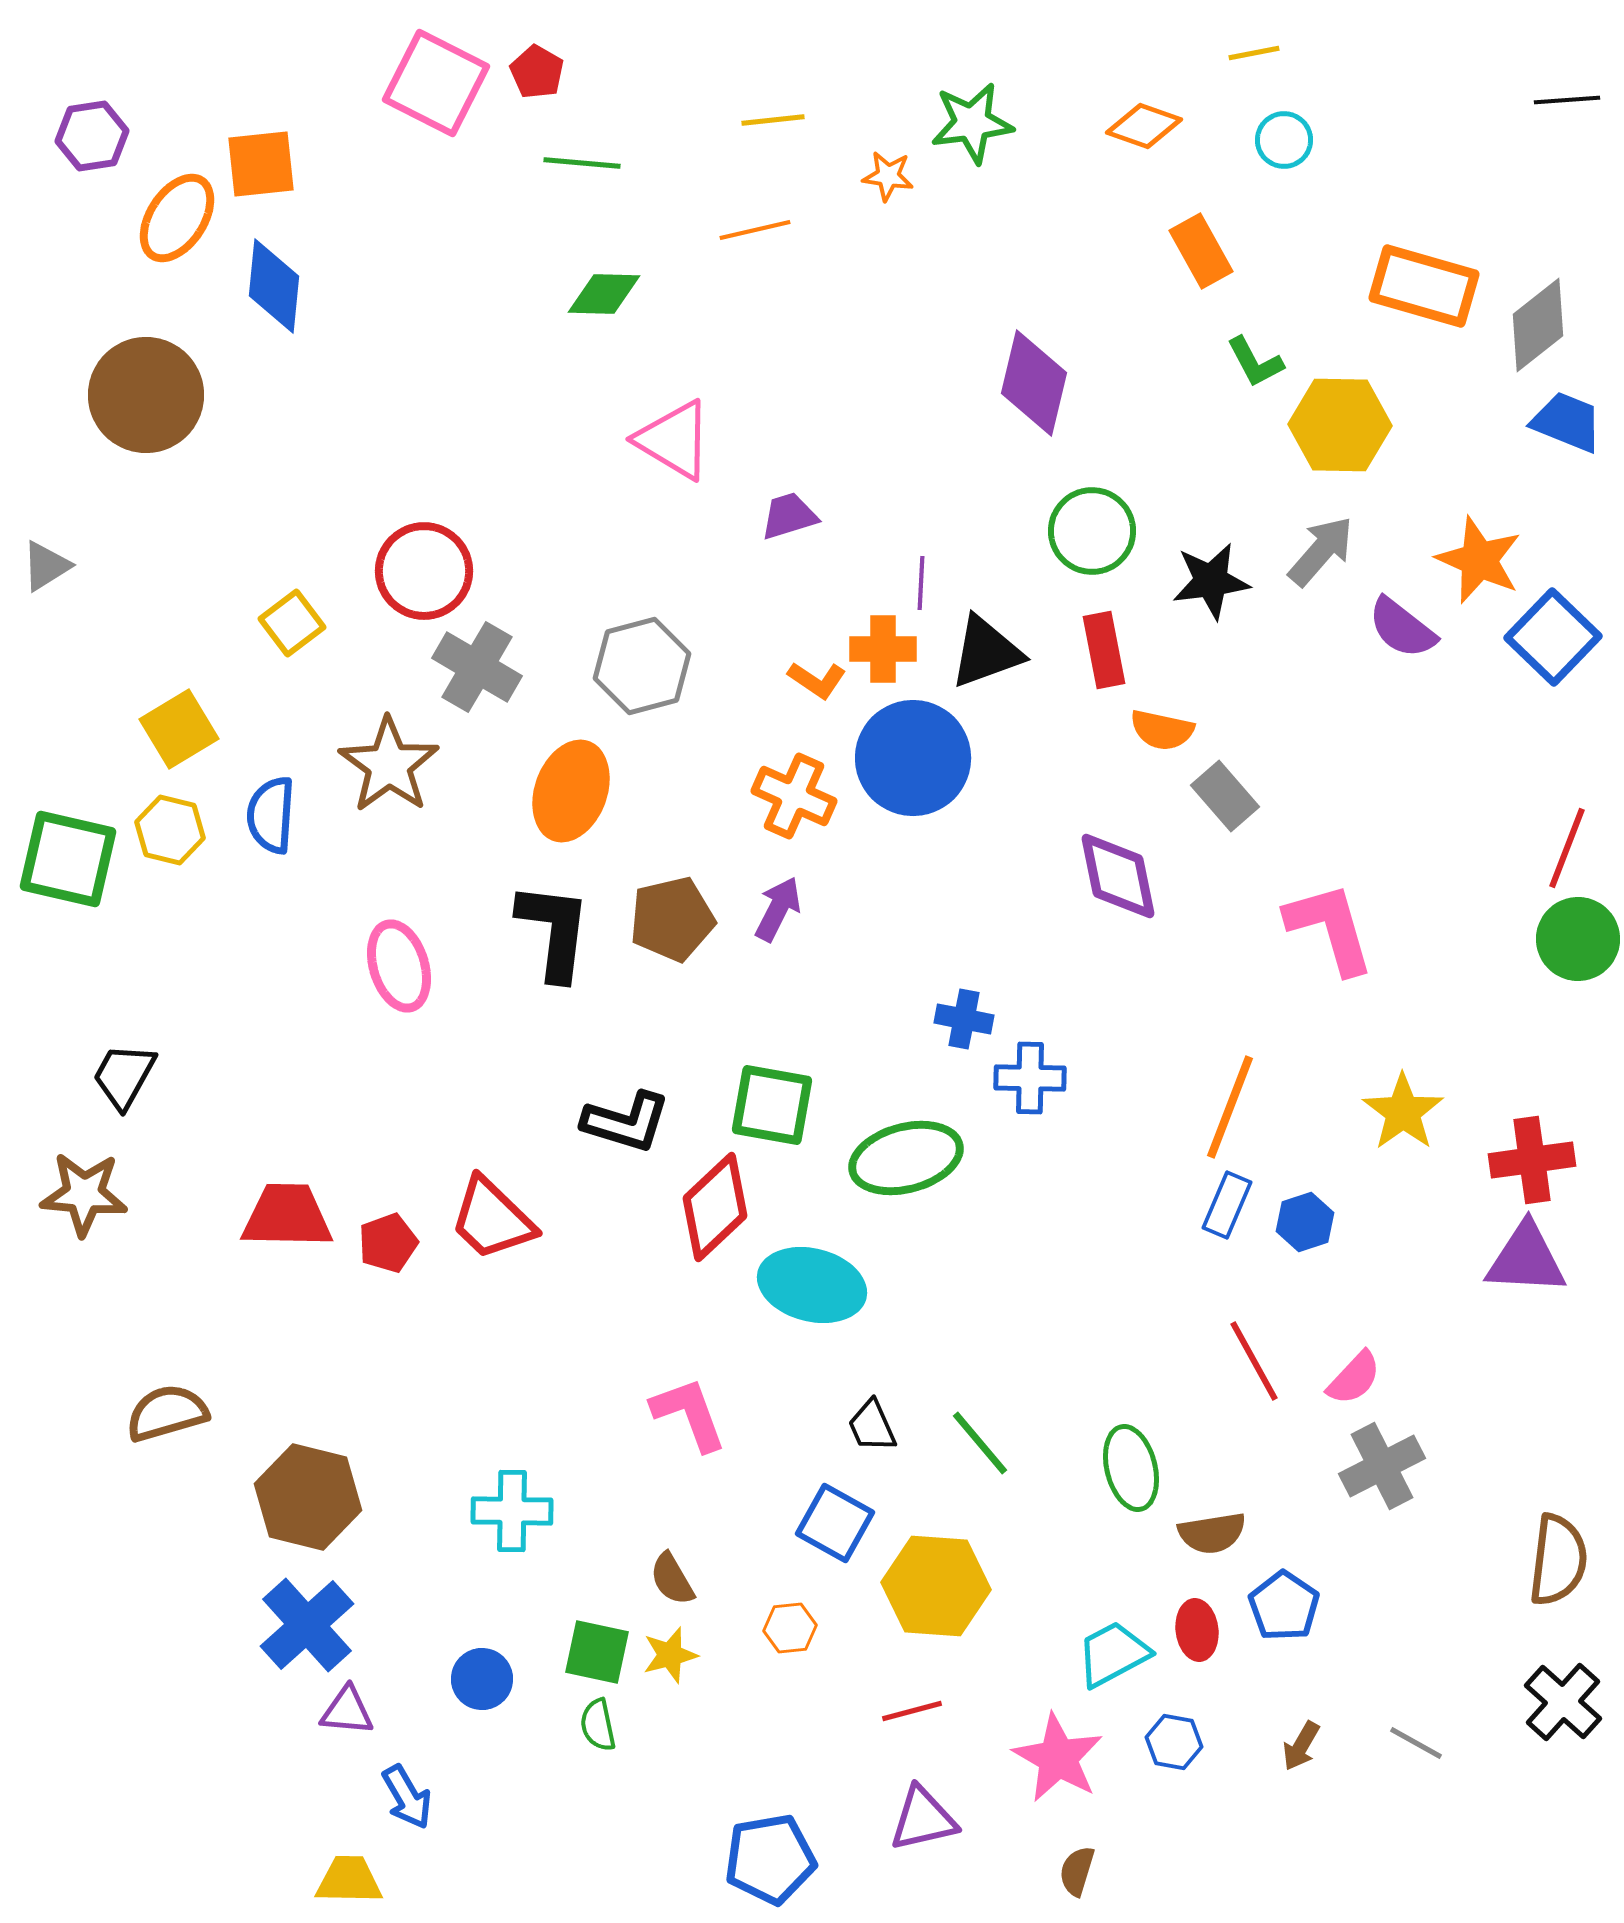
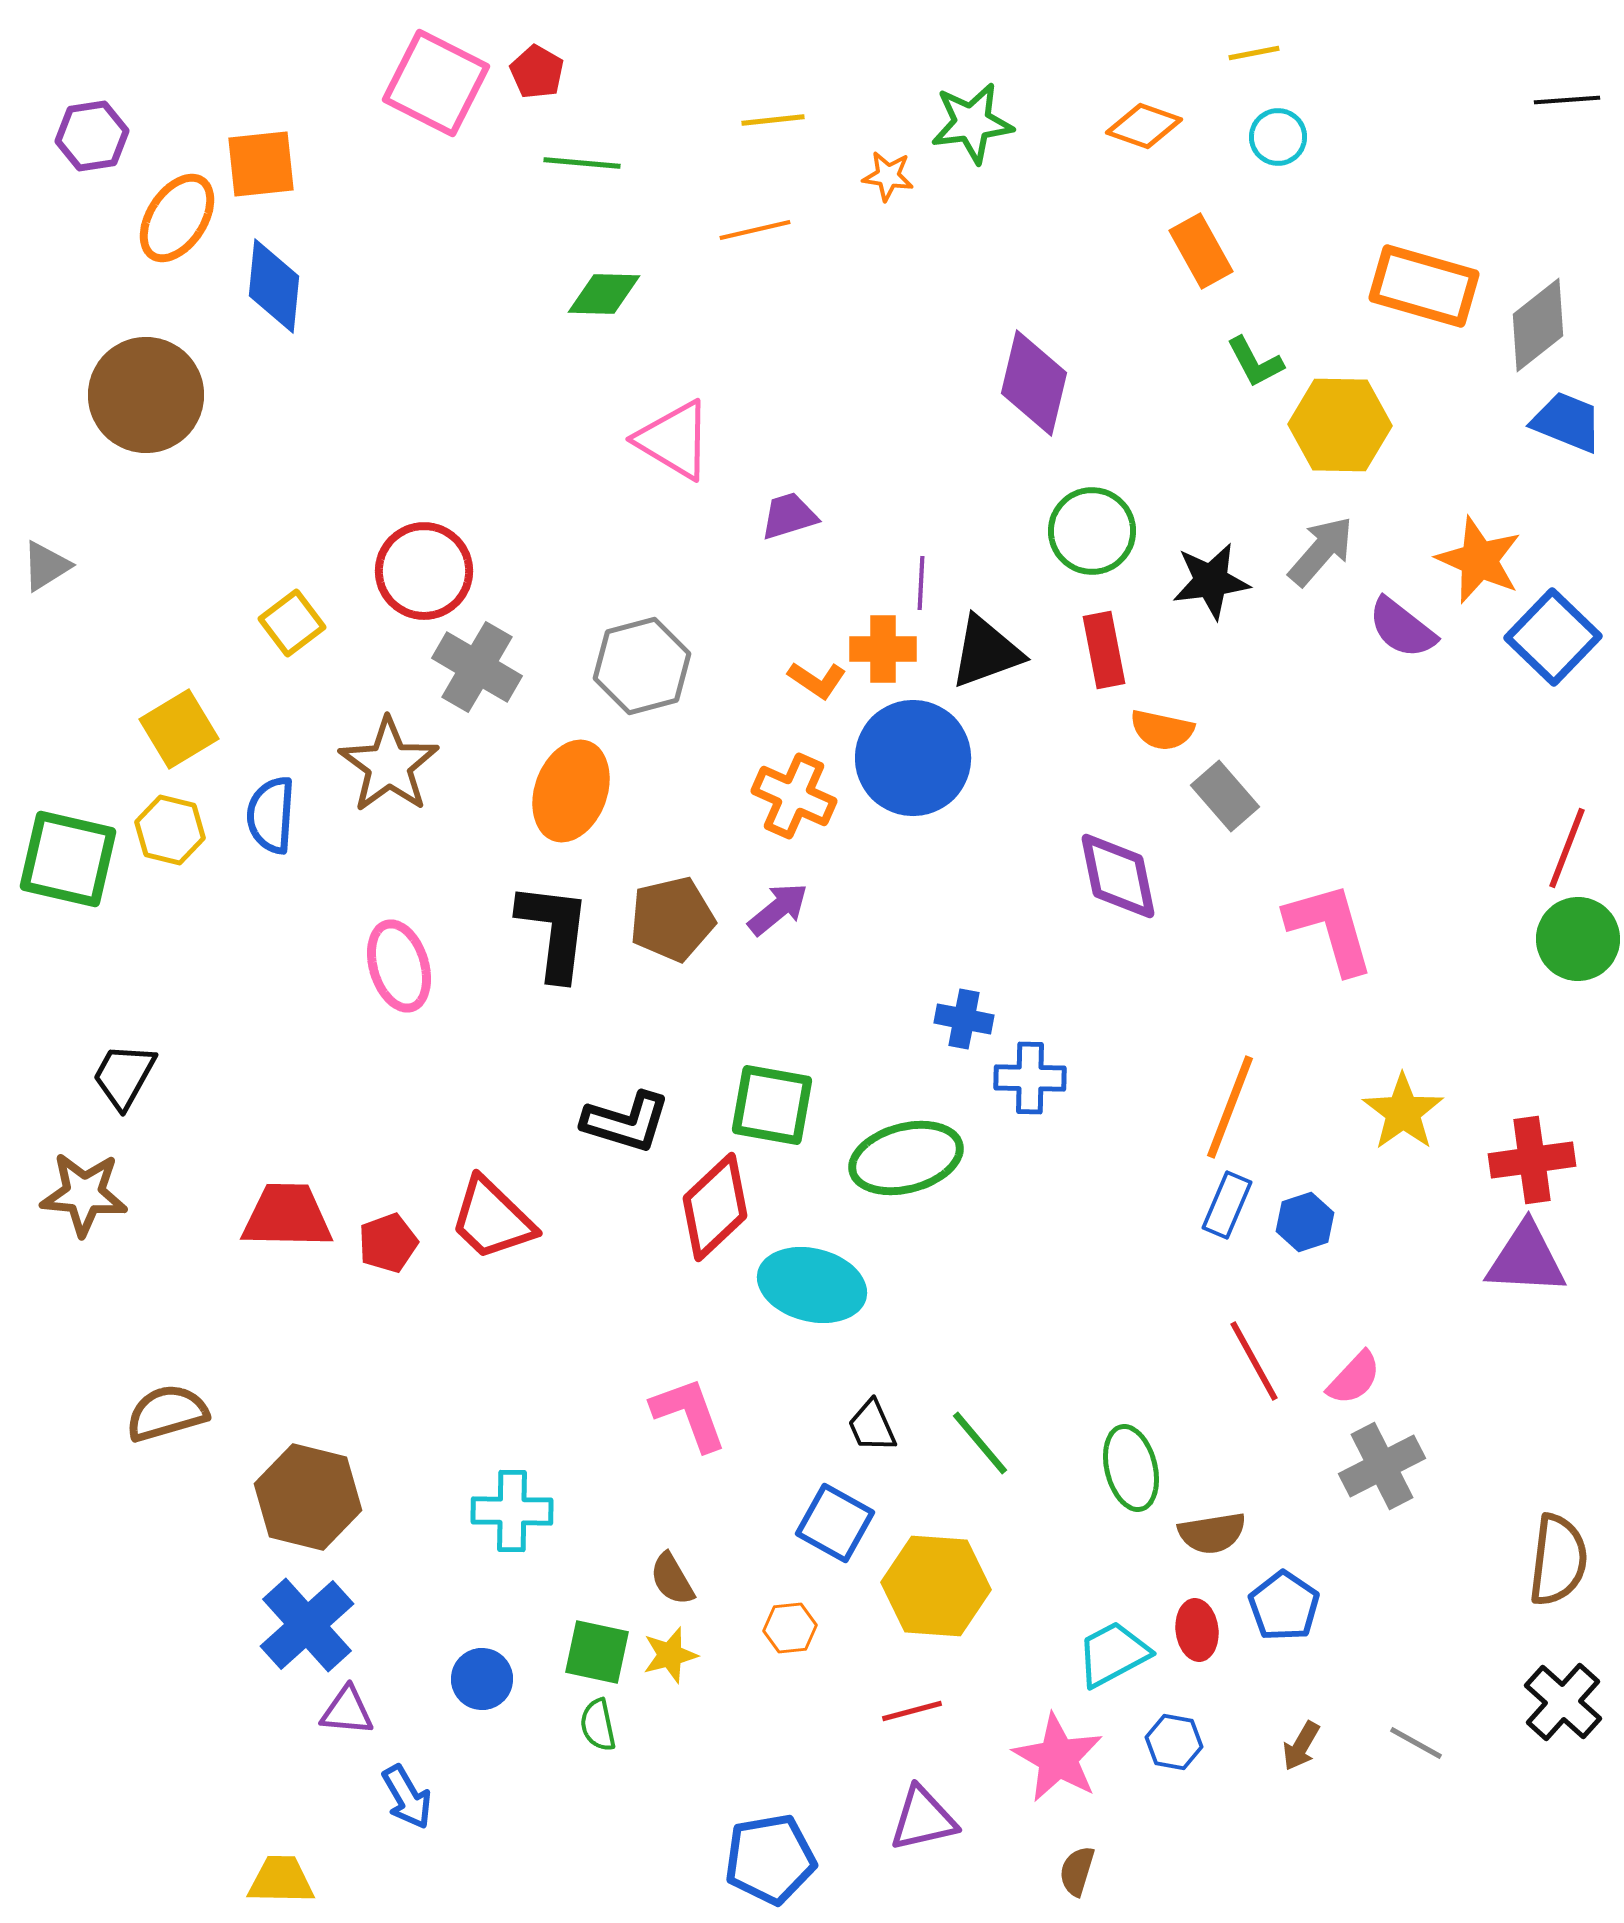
cyan circle at (1284, 140): moved 6 px left, 3 px up
purple arrow at (778, 909): rotated 24 degrees clockwise
yellow trapezoid at (349, 1880): moved 68 px left
